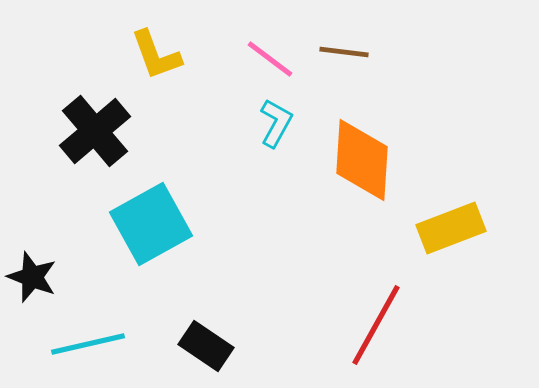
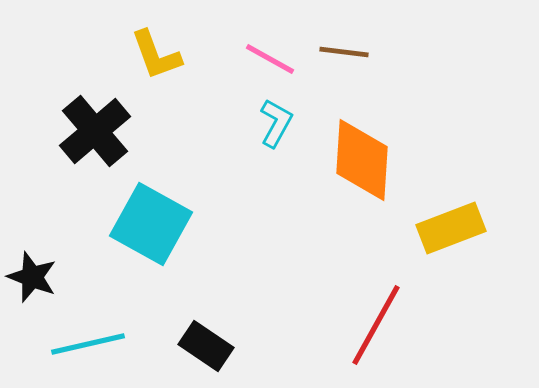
pink line: rotated 8 degrees counterclockwise
cyan square: rotated 32 degrees counterclockwise
